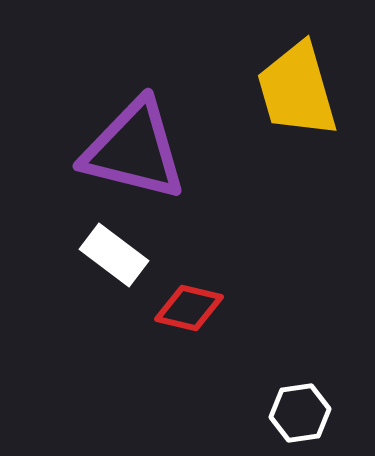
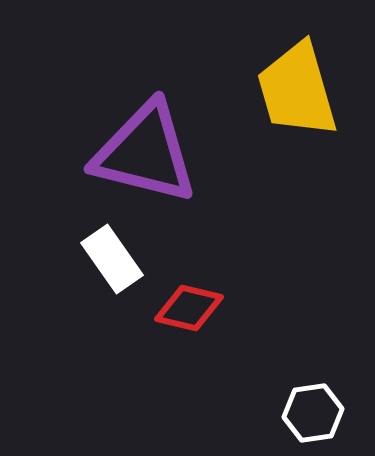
purple triangle: moved 11 px right, 3 px down
white rectangle: moved 2 px left, 4 px down; rotated 18 degrees clockwise
white hexagon: moved 13 px right
